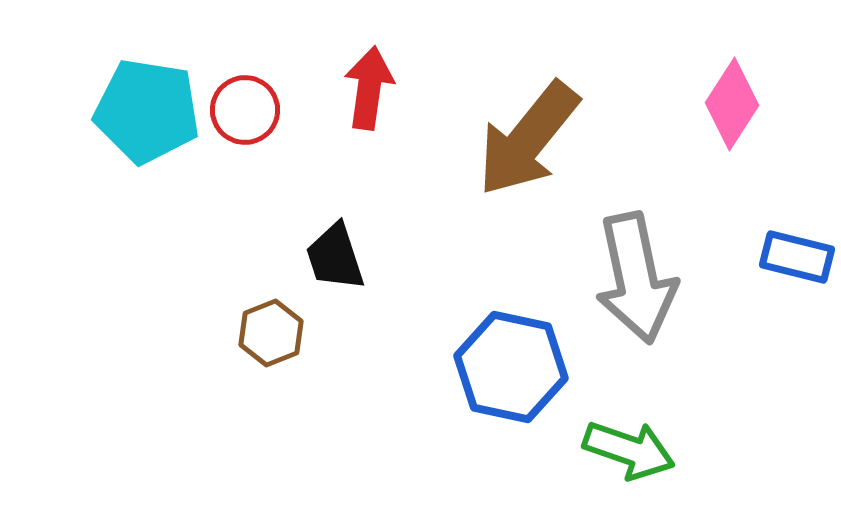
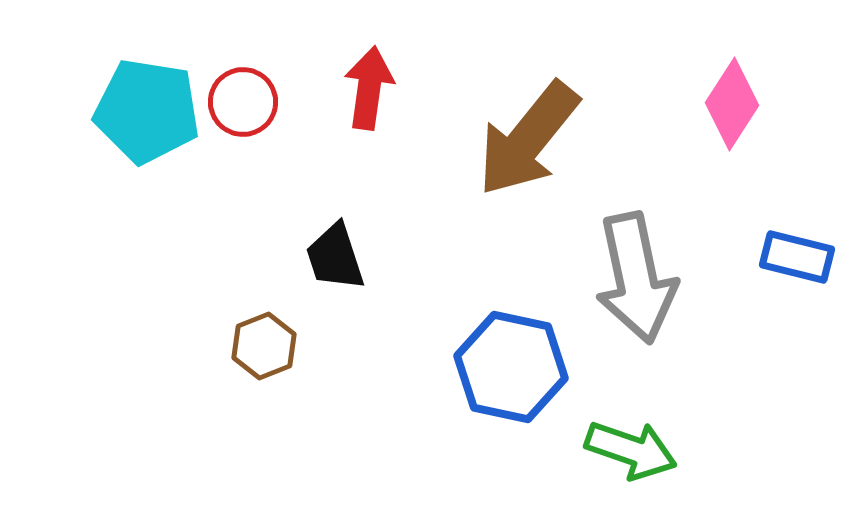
red circle: moved 2 px left, 8 px up
brown hexagon: moved 7 px left, 13 px down
green arrow: moved 2 px right
